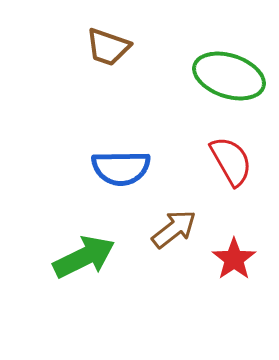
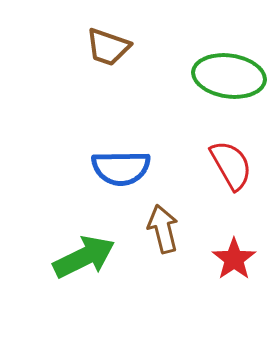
green ellipse: rotated 10 degrees counterclockwise
red semicircle: moved 4 px down
brown arrow: moved 11 px left; rotated 66 degrees counterclockwise
